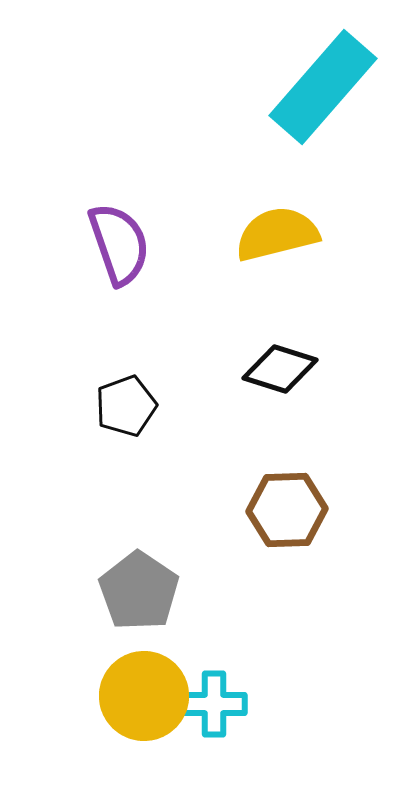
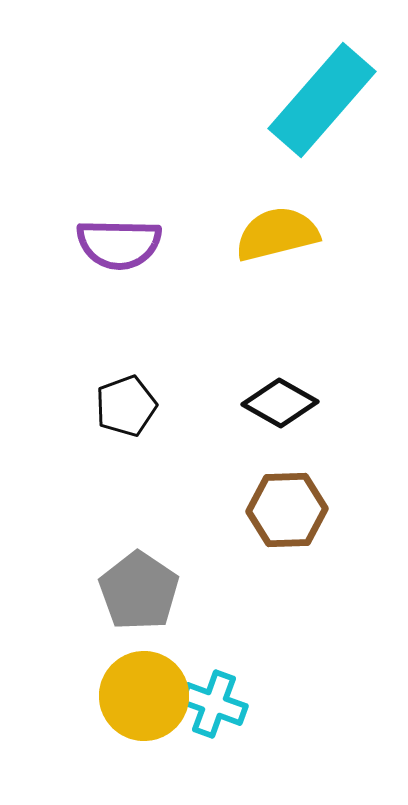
cyan rectangle: moved 1 px left, 13 px down
purple semicircle: rotated 110 degrees clockwise
black diamond: moved 34 px down; rotated 12 degrees clockwise
cyan cross: rotated 20 degrees clockwise
